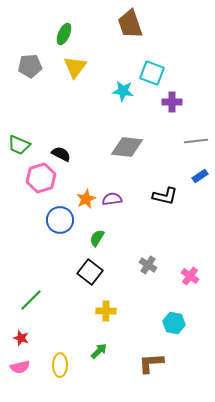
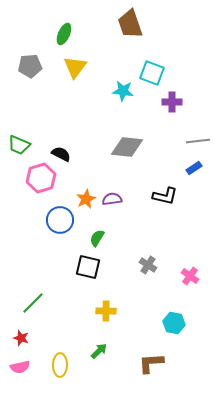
gray line: moved 2 px right
blue rectangle: moved 6 px left, 8 px up
black square: moved 2 px left, 5 px up; rotated 25 degrees counterclockwise
green line: moved 2 px right, 3 px down
